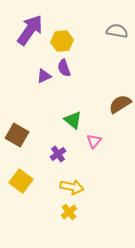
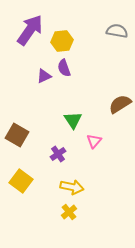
green triangle: rotated 18 degrees clockwise
